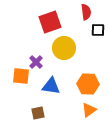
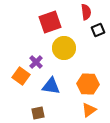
black square: rotated 24 degrees counterclockwise
orange square: rotated 30 degrees clockwise
